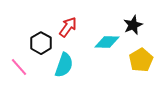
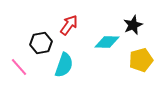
red arrow: moved 1 px right, 2 px up
black hexagon: rotated 20 degrees clockwise
yellow pentagon: rotated 15 degrees clockwise
